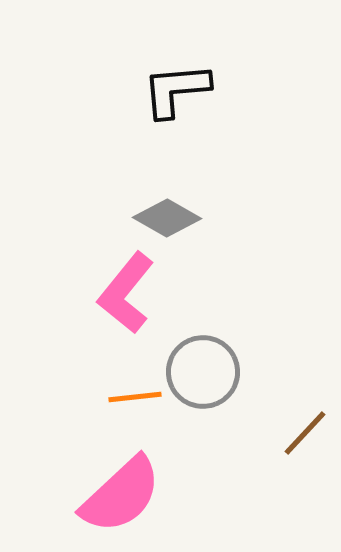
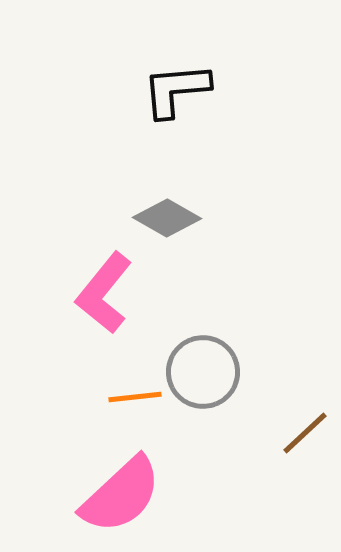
pink L-shape: moved 22 px left
brown line: rotated 4 degrees clockwise
